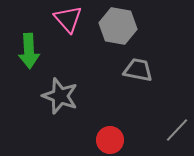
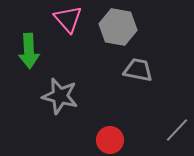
gray hexagon: moved 1 px down
gray star: rotated 6 degrees counterclockwise
